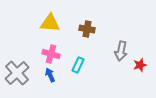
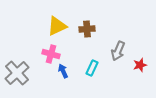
yellow triangle: moved 7 px right, 3 px down; rotated 30 degrees counterclockwise
brown cross: rotated 14 degrees counterclockwise
gray arrow: moved 3 px left; rotated 12 degrees clockwise
cyan rectangle: moved 14 px right, 3 px down
blue arrow: moved 13 px right, 4 px up
